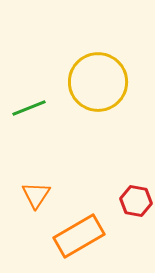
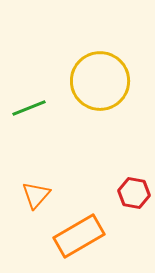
yellow circle: moved 2 px right, 1 px up
orange triangle: rotated 8 degrees clockwise
red hexagon: moved 2 px left, 8 px up
